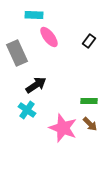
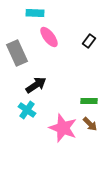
cyan rectangle: moved 1 px right, 2 px up
